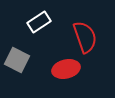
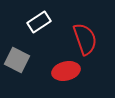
red semicircle: moved 2 px down
red ellipse: moved 2 px down
